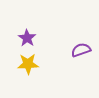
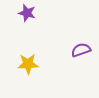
purple star: moved 25 px up; rotated 18 degrees counterclockwise
